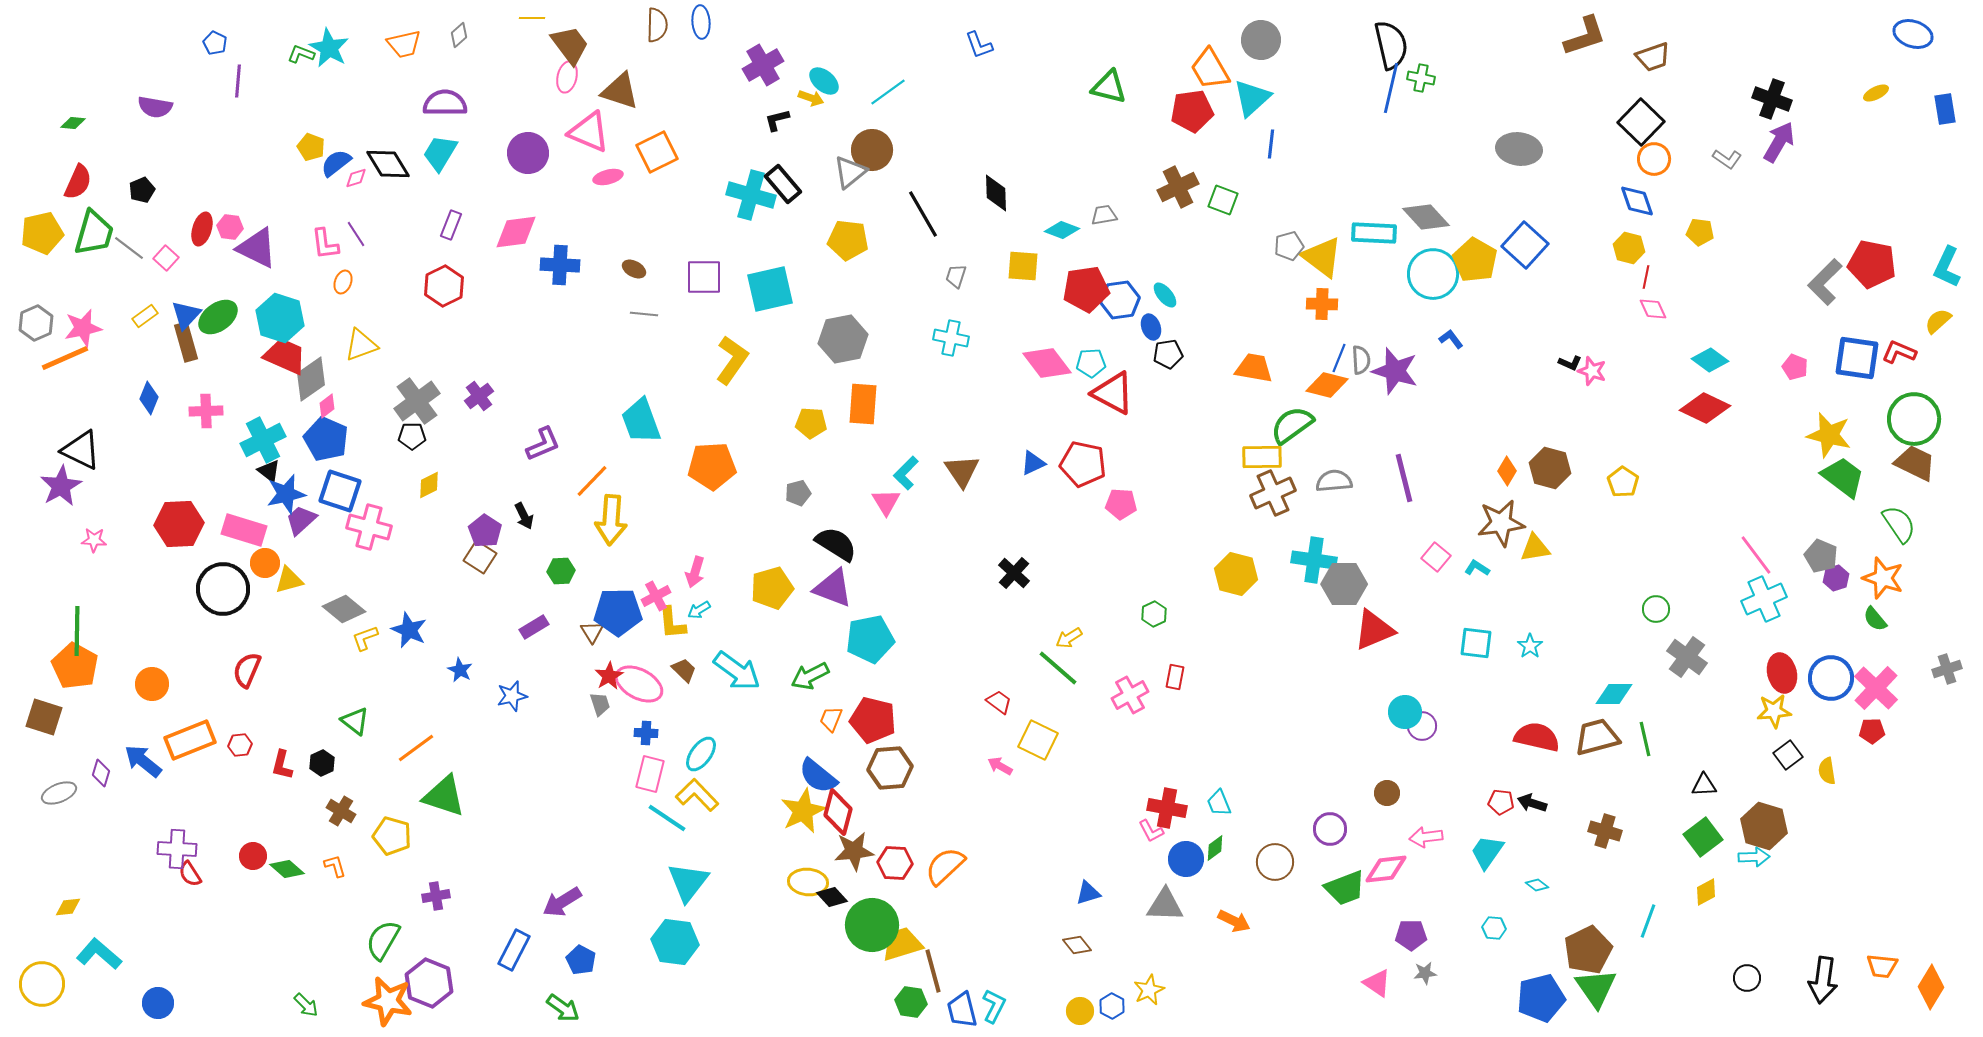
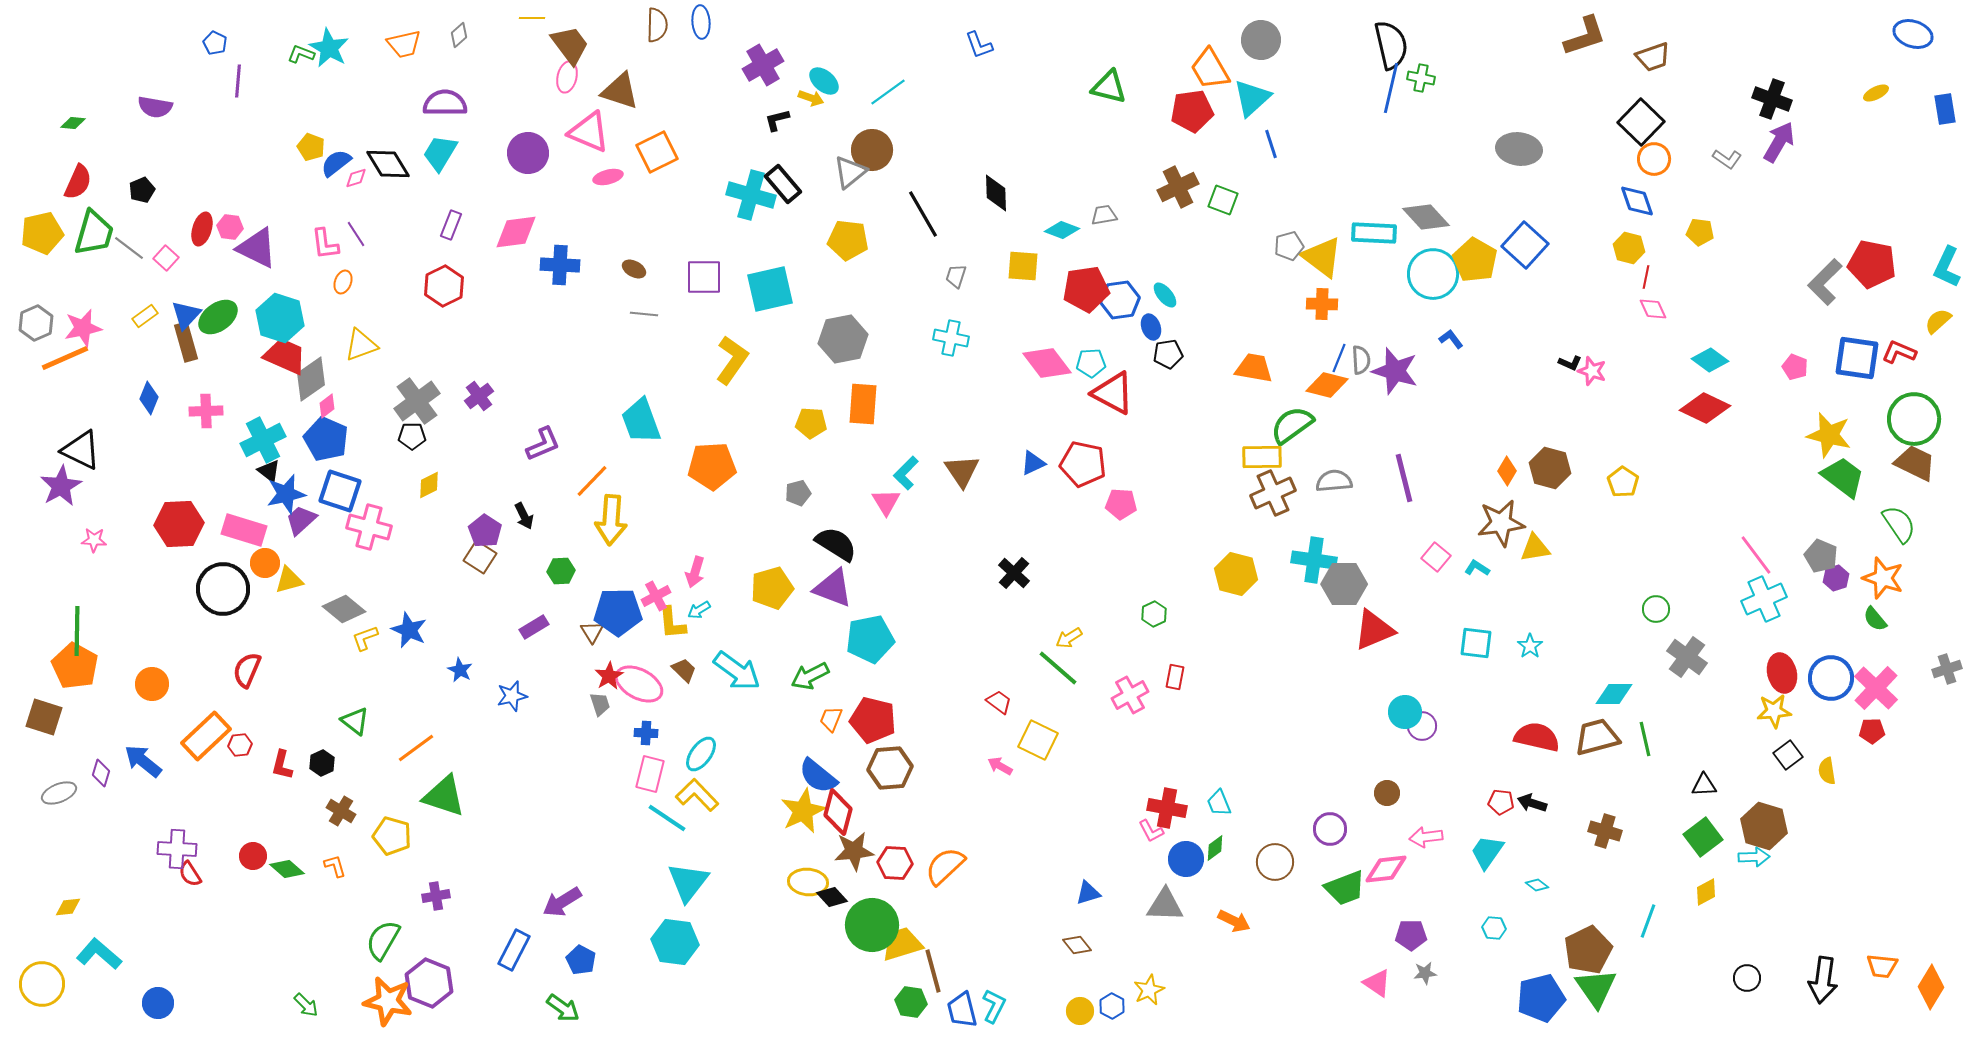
blue line at (1271, 144): rotated 24 degrees counterclockwise
orange rectangle at (190, 740): moved 16 px right, 4 px up; rotated 21 degrees counterclockwise
